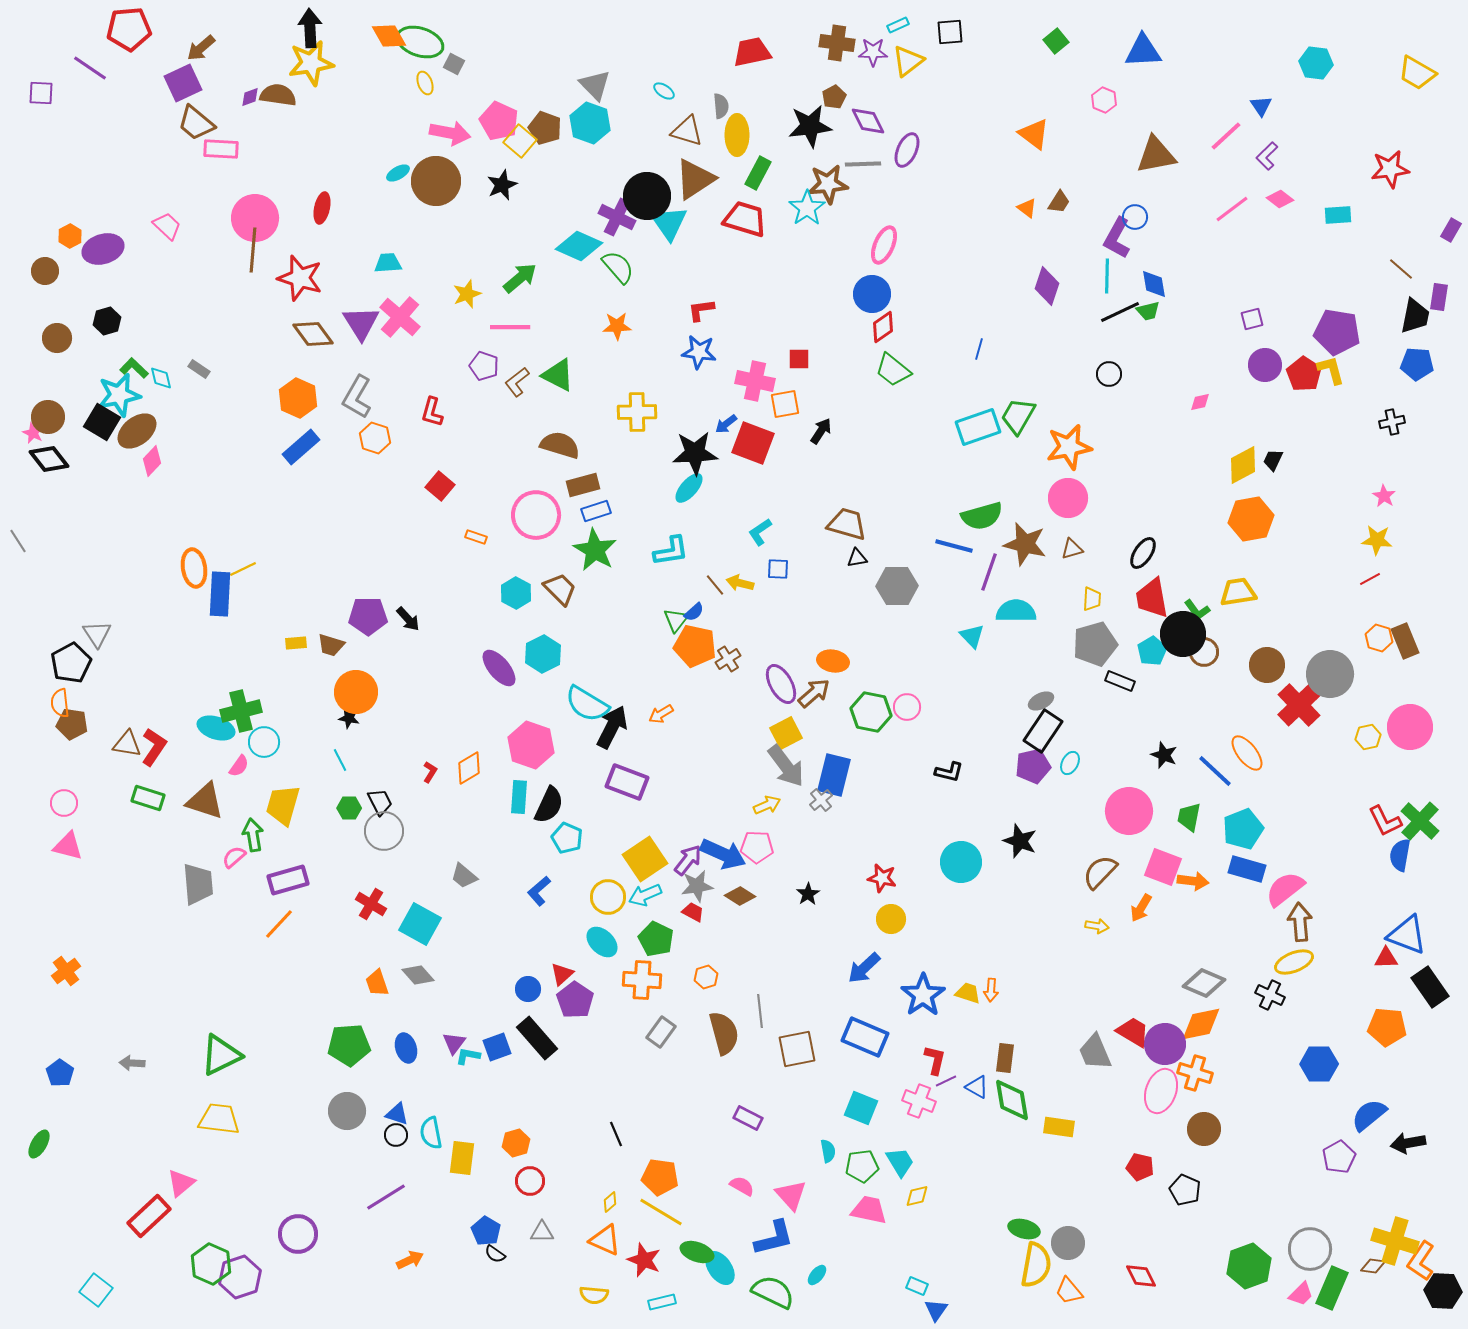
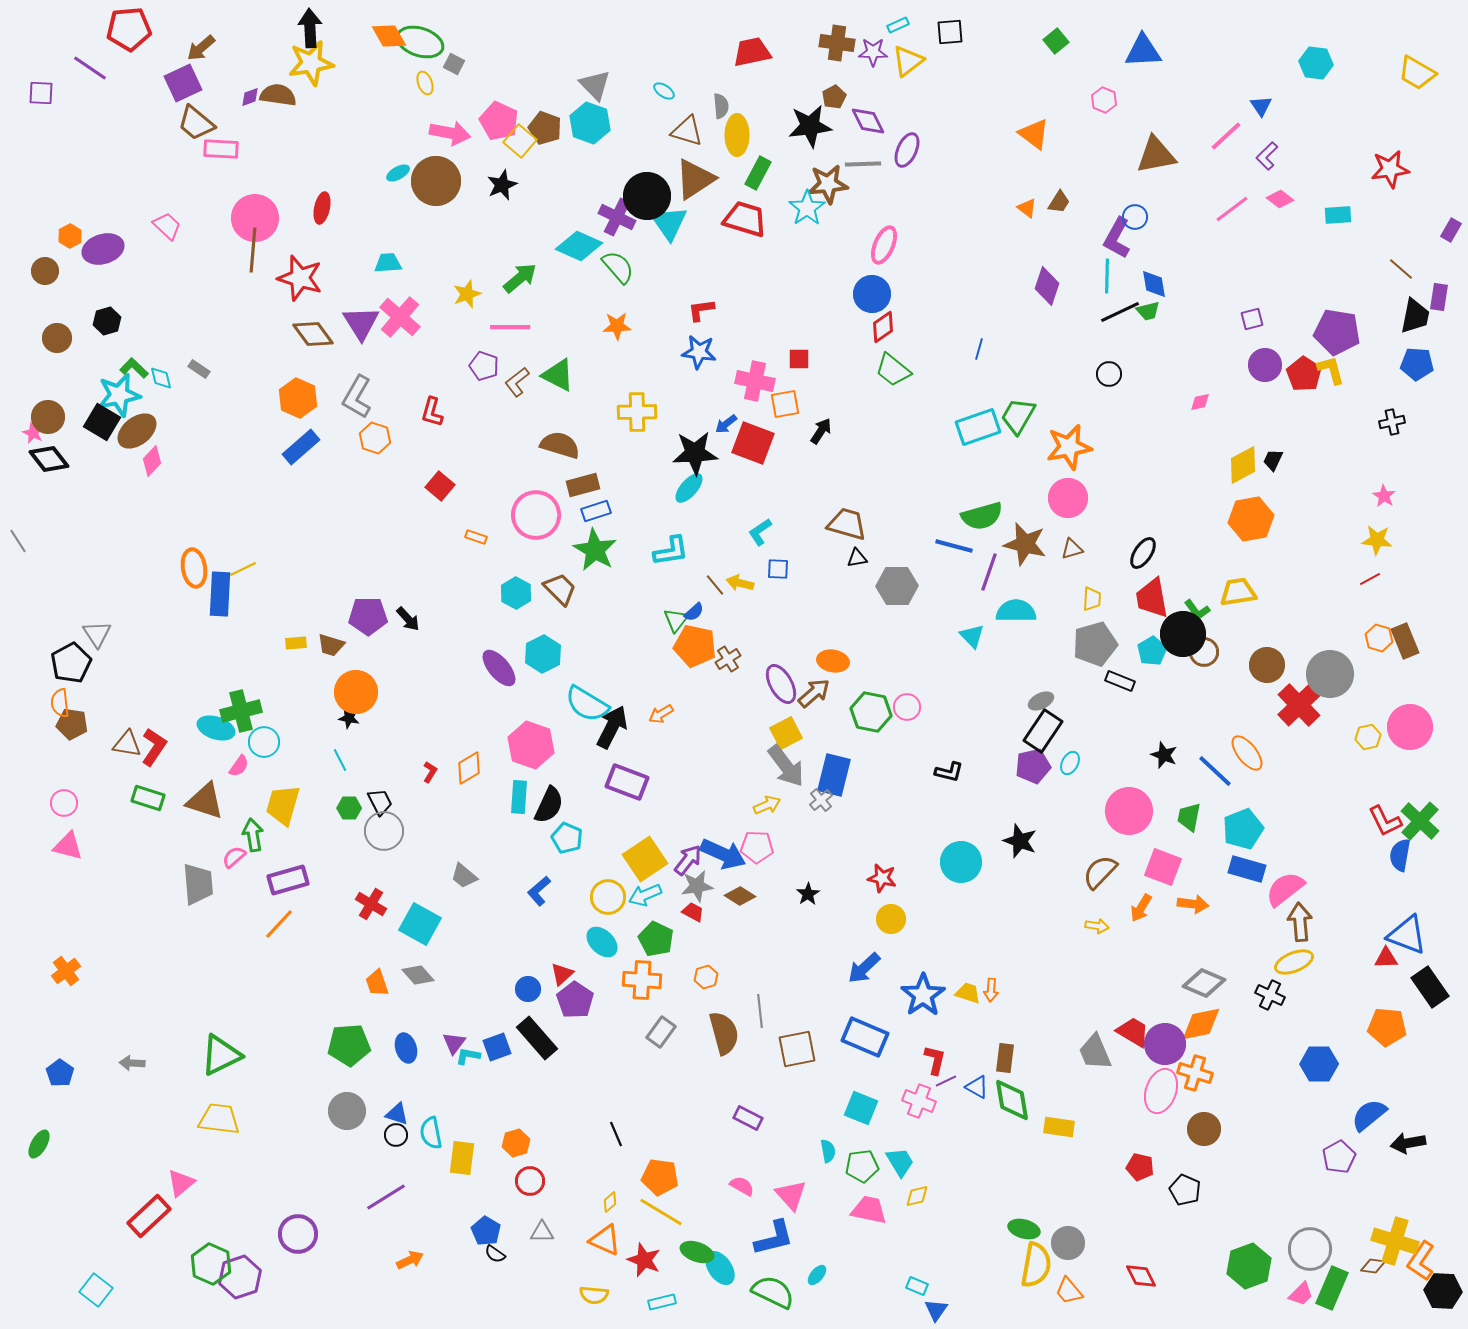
orange arrow at (1193, 881): moved 23 px down
